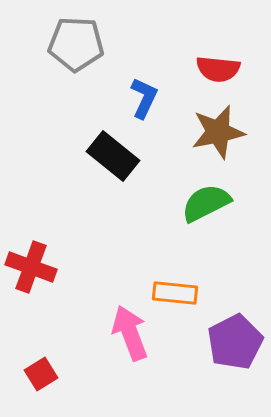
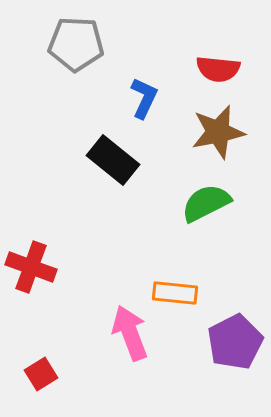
black rectangle: moved 4 px down
